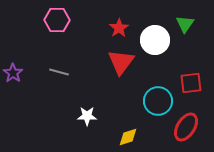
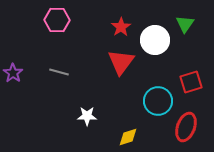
red star: moved 2 px right, 1 px up
red square: moved 1 px up; rotated 10 degrees counterclockwise
red ellipse: rotated 12 degrees counterclockwise
